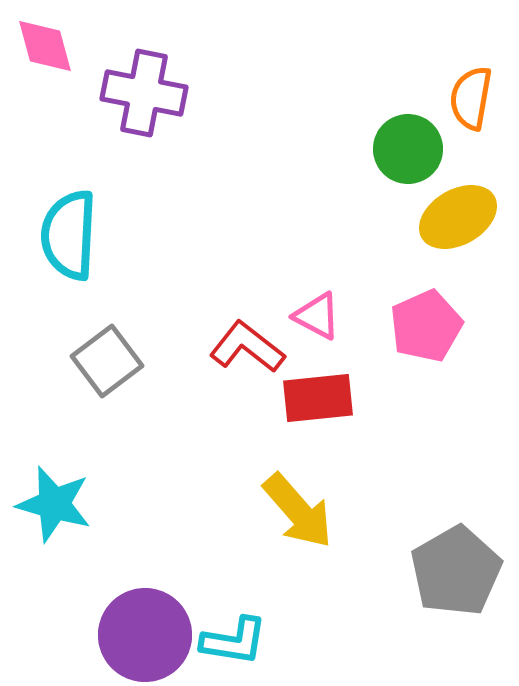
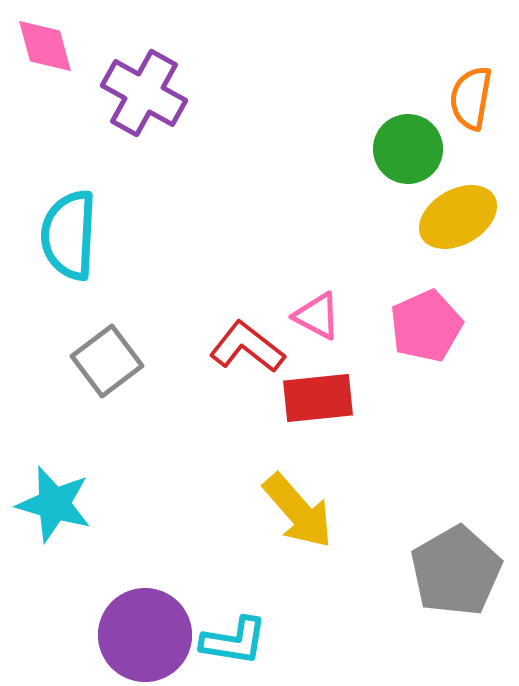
purple cross: rotated 18 degrees clockwise
